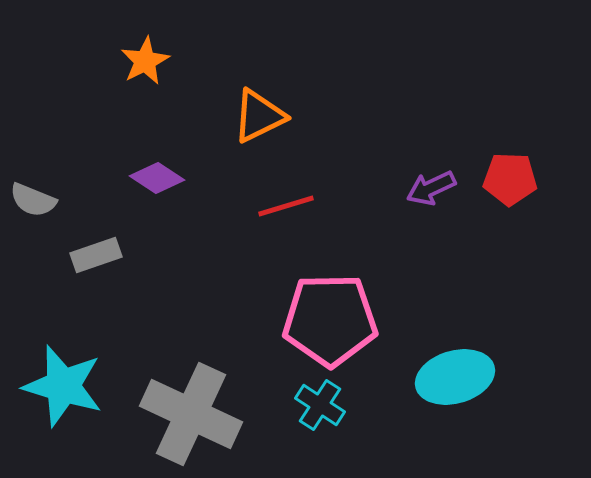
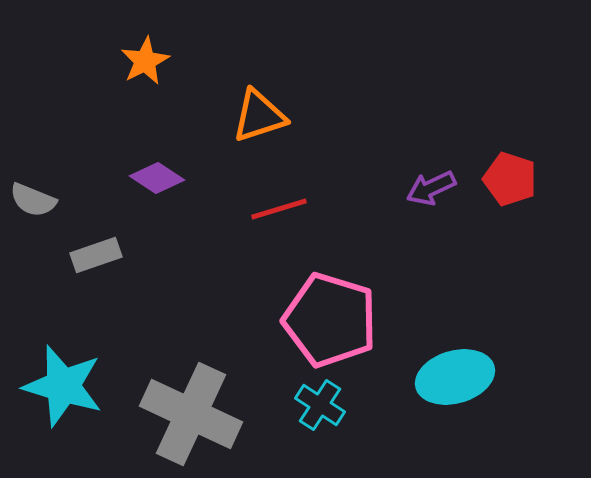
orange triangle: rotated 8 degrees clockwise
red pentagon: rotated 16 degrees clockwise
red line: moved 7 px left, 3 px down
pink pentagon: rotated 18 degrees clockwise
